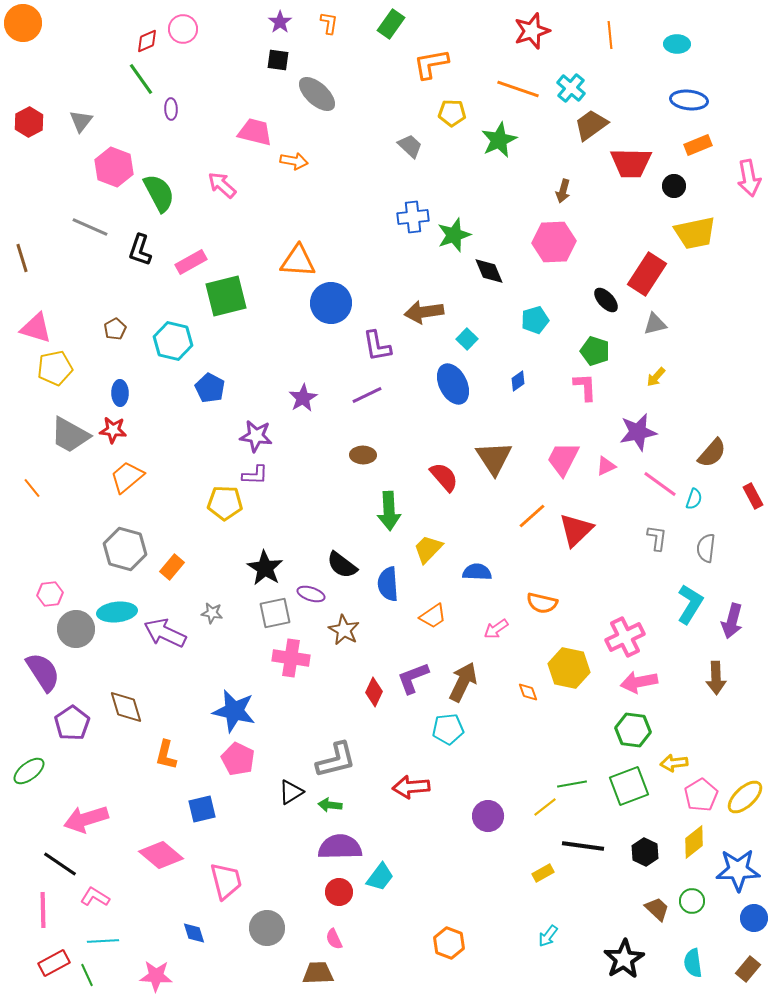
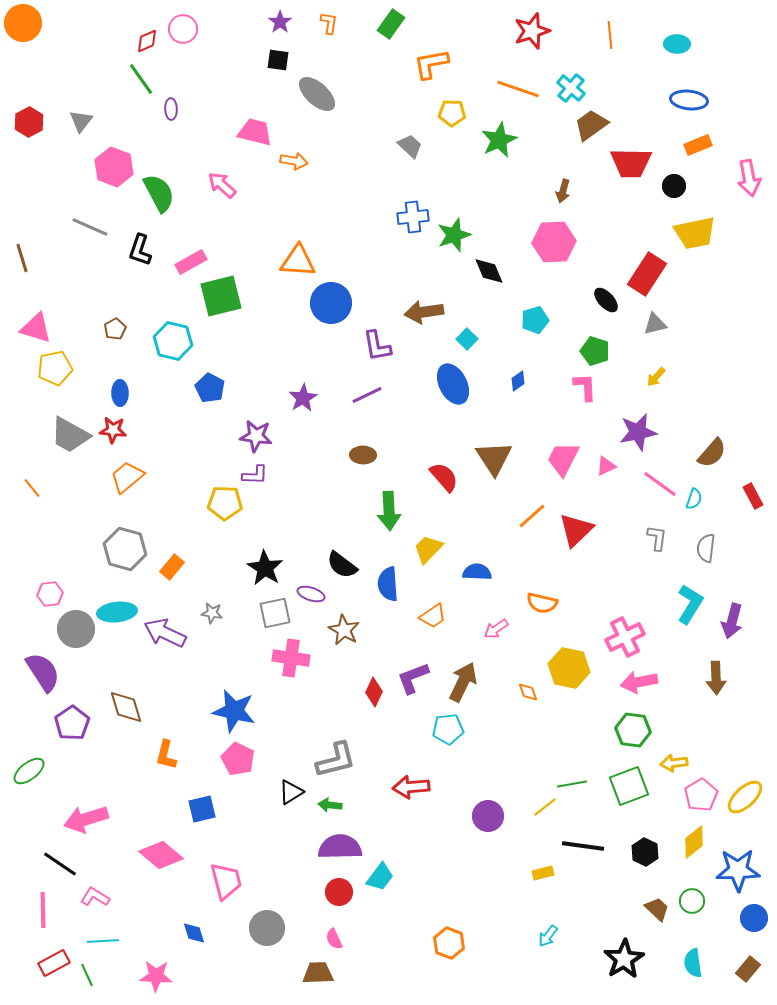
green square at (226, 296): moved 5 px left
yellow rectangle at (543, 873): rotated 15 degrees clockwise
